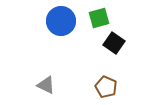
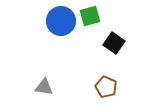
green square: moved 9 px left, 2 px up
gray triangle: moved 2 px left, 2 px down; rotated 18 degrees counterclockwise
